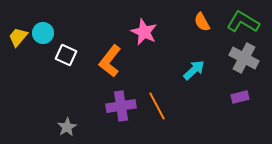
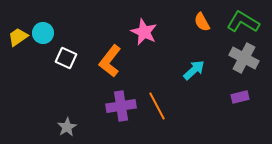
yellow trapezoid: rotated 15 degrees clockwise
white square: moved 3 px down
